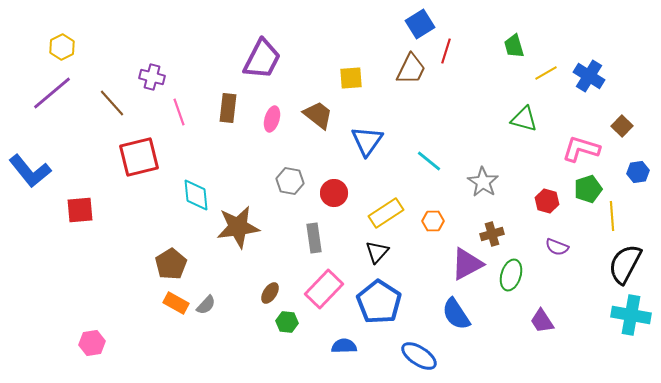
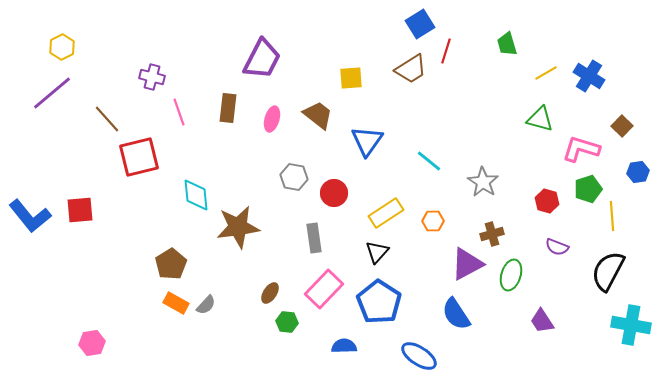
green trapezoid at (514, 46): moved 7 px left, 2 px up
brown trapezoid at (411, 69): rotated 32 degrees clockwise
brown line at (112, 103): moved 5 px left, 16 px down
green triangle at (524, 119): moved 16 px right
blue L-shape at (30, 171): moved 45 px down
gray hexagon at (290, 181): moved 4 px right, 4 px up
black semicircle at (625, 264): moved 17 px left, 7 px down
cyan cross at (631, 315): moved 10 px down
